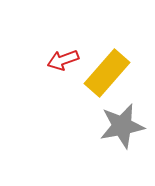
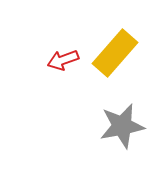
yellow rectangle: moved 8 px right, 20 px up
